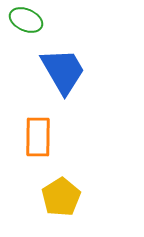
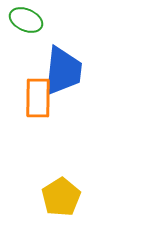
blue trapezoid: rotated 36 degrees clockwise
orange rectangle: moved 39 px up
